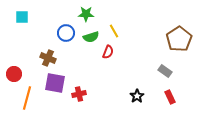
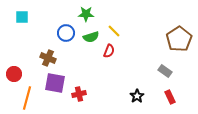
yellow line: rotated 16 degrees counterclockwise
red semicircle: moved 1 px right, 1 px up
